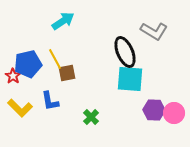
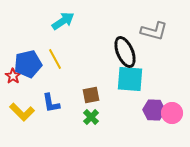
gray L-shape: rotated 16 degrees counterclockwise
brown square: moved 24 px right, 22 px down
blue L-shape: moved 1 px right, 2 px down
yellow L-shape: moved 2 px right, 4 px down
pink circle: moved 2 px left
